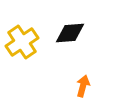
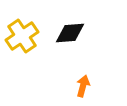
yellow cross: moved 6 px up
